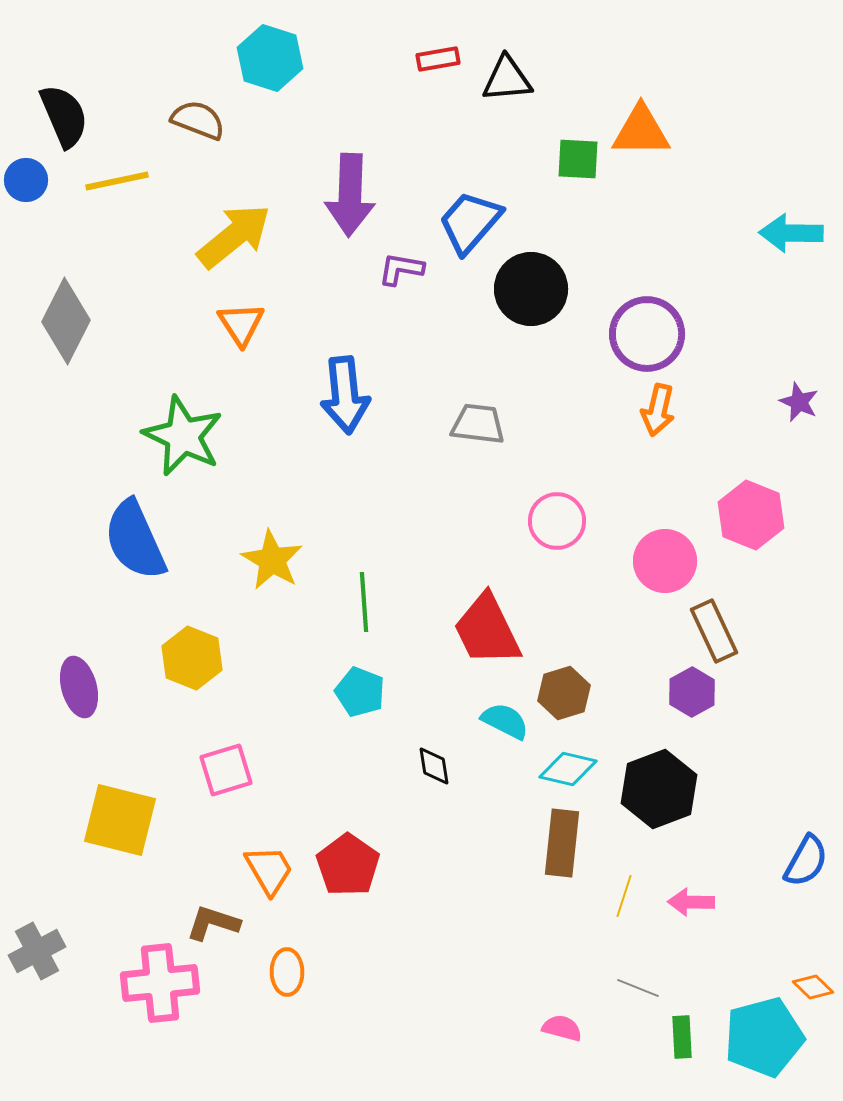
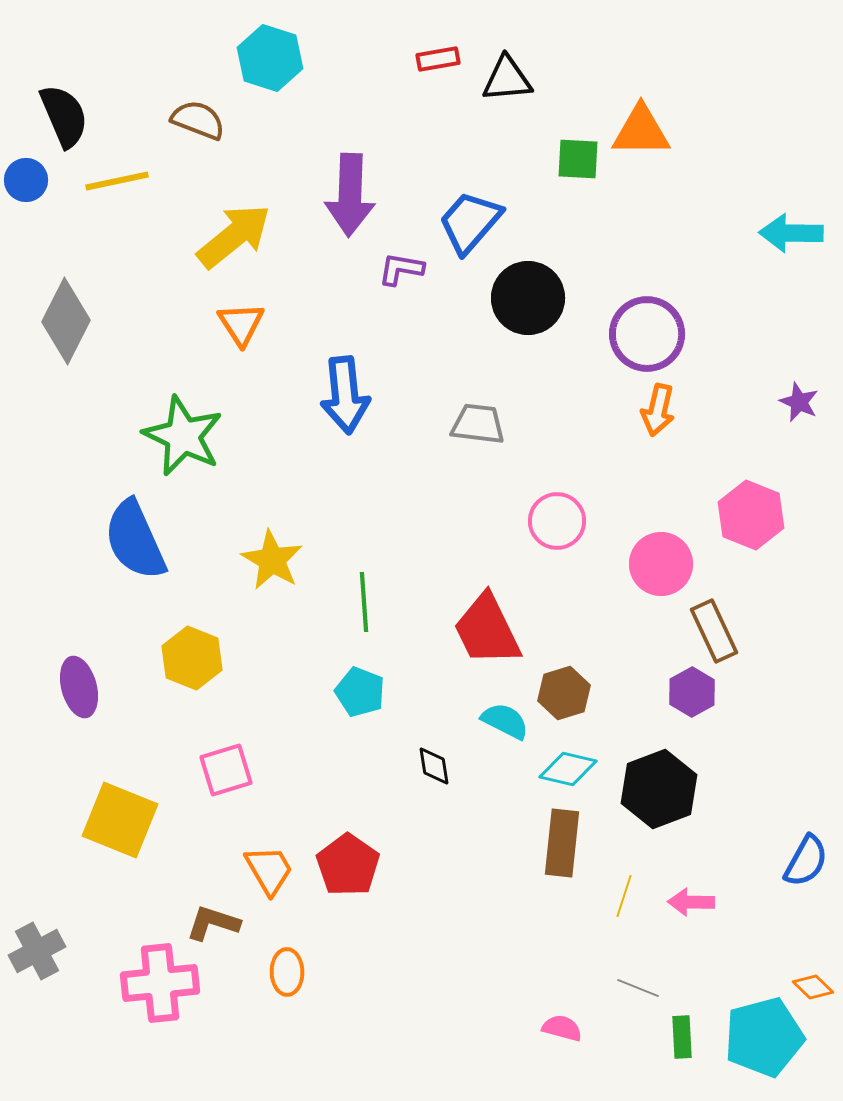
black circle at (531, 289): moved 3 px left, 9 px down
pink circle at (665, 561): moved 4 px left, 3 px down
yellow square at (120, 820): rotated 8 degrees clockwise
